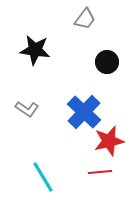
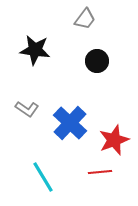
black circle: moved 10 px left, 1 px up
blue cross: moved 14 px left, 11 px down
red star: moved 5 px right, 1 px up; rotated 8 degrees counterclockwise
